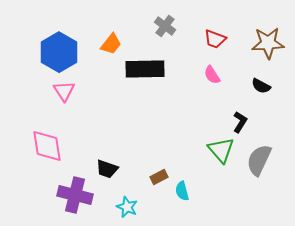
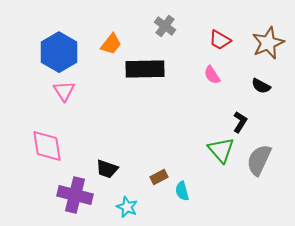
red trapezoid: moved 5 px right, 1 px down; rotated 10 degrees clockwise
brown star: rotated 20 degrees counterclockwise
